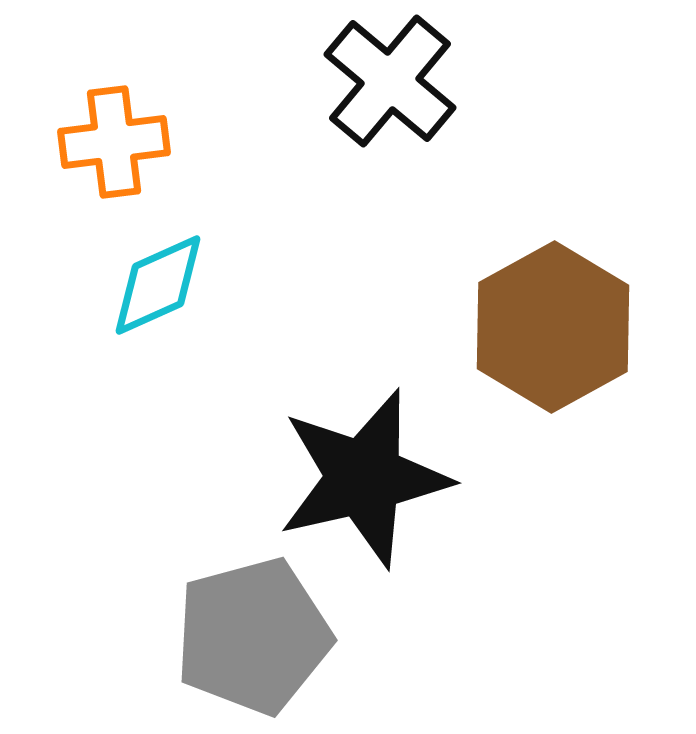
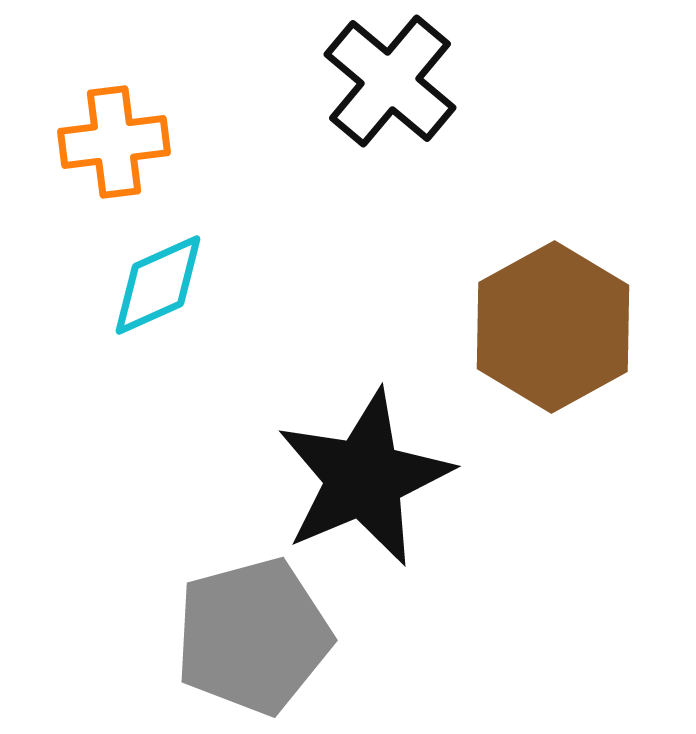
black star: rotated 10 degrees counterclockwise
